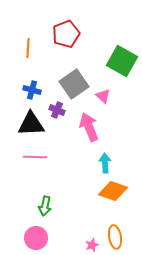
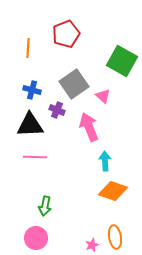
black triangle: moved 1 px left, 1 px down
cyan arrow: moved 2 px up
